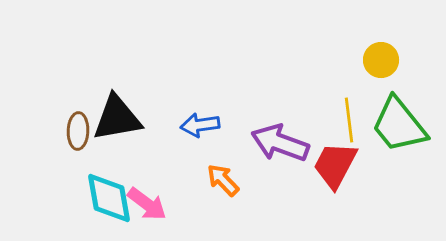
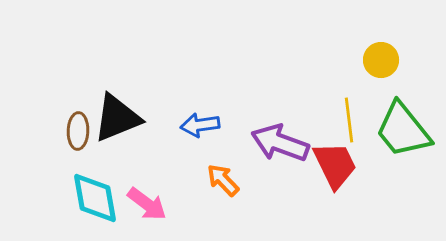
black triangle: rotated 12 degrees counterclockwise
green trapezoid: moved 4 px right, 5 px down
red trapezoid: rotated 126 degrees clockwise
cyan diamond: moved 14 px left
